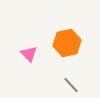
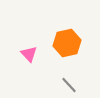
gray line: moved 2 px left
